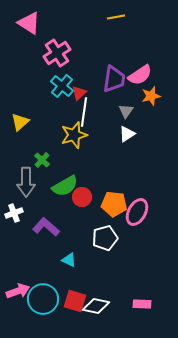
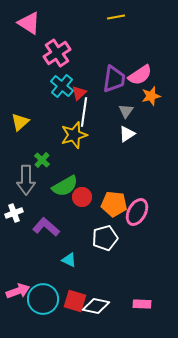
gray arrow: moved 2 px up
